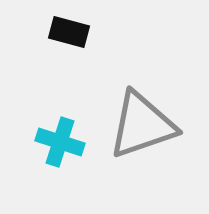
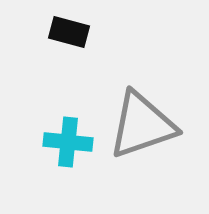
cyan cross: moved 8 px right; rotated 12 degrees counterclockwise
